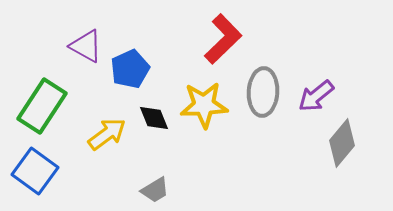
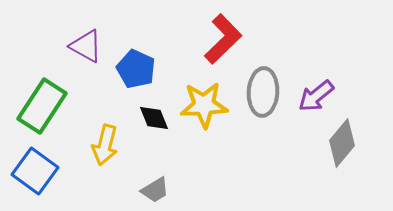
blue pentagon: moved 6 px right; rotated 24 degrees counterclockwise
yellow arrow: moved 2 px left, 11 px down; rotated 141 degrees clockwise
